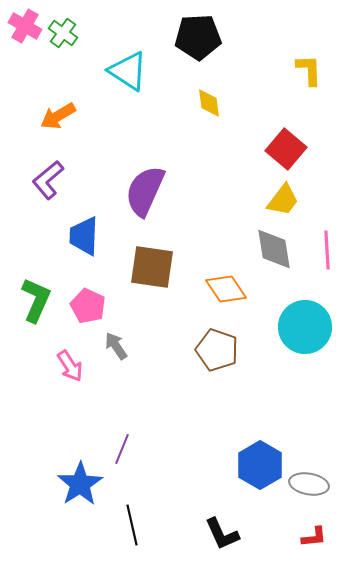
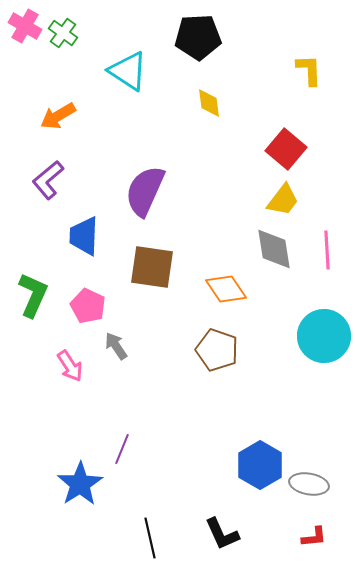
green L-shape: moved 3 px left, 5 px up
cyan circle: moved 19 px right, 9 px down
black line: moved 18 px right, 13 px down
